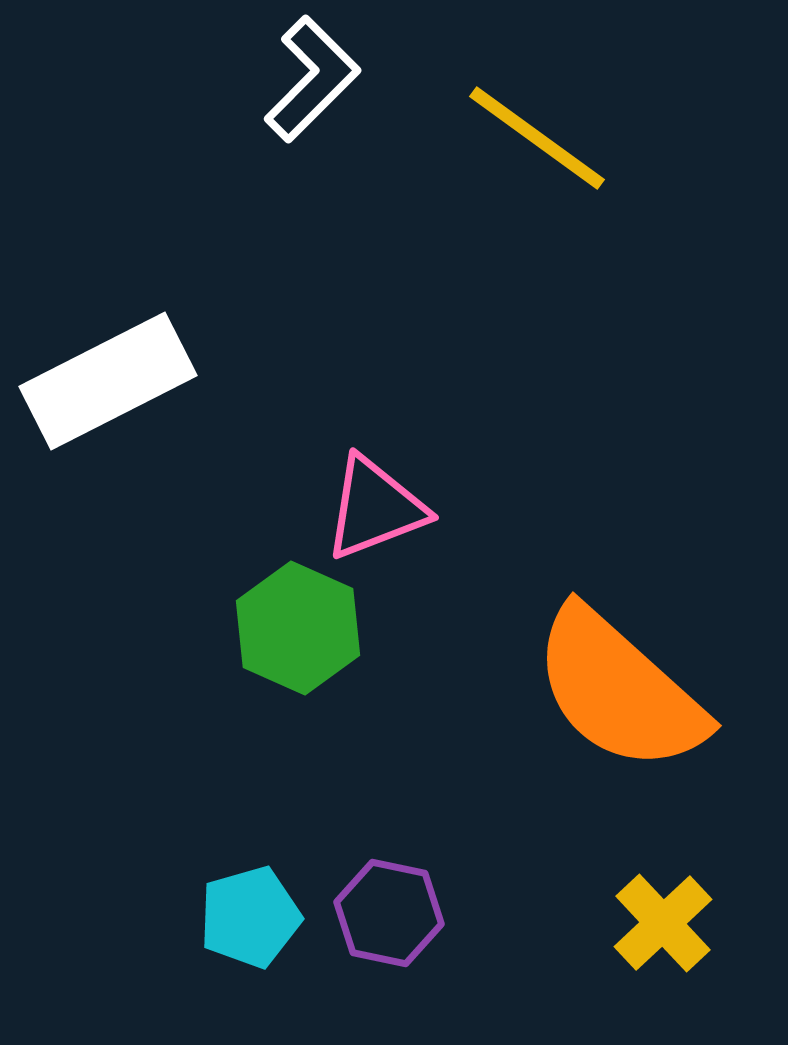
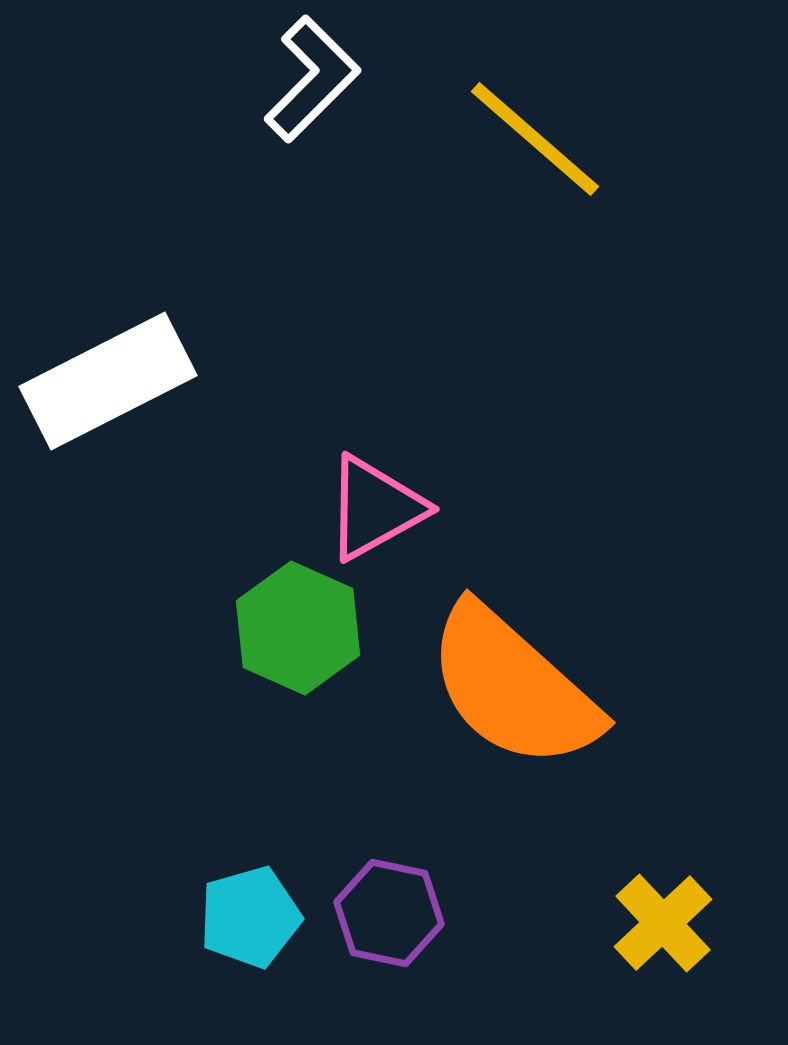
yellow line: moved 2 px left, 1 px down; rotated 5 degrees clockwise
pink triangle: rotated 8 degrees counterclockwise
orange semicircle: moved 106 px left, 3 px up
